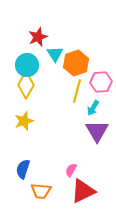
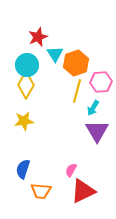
yellow star: rotated 12 degrees clockwise
